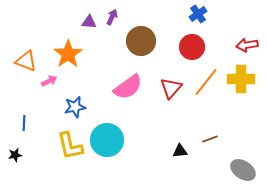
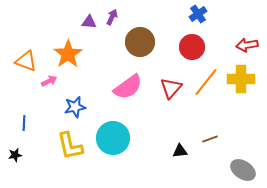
brown circle: moved 1 px left, 1 px down
cyan circle: moved 6 px right, 2 px up
